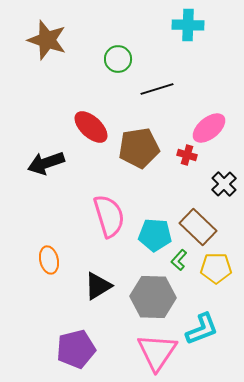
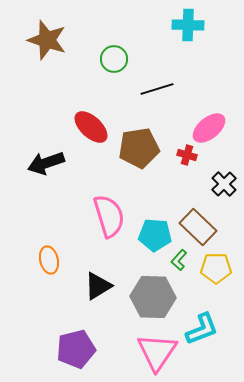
green circle: moved 4 px left
